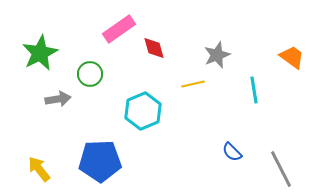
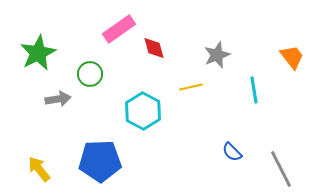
green star: moved 2 px left
orange trapezoid: rotated 16 degrees clockwise
yellow line: moved 2 px left, 3 px down
cyan hexagon: rotated 9 degrees counterclockwise
